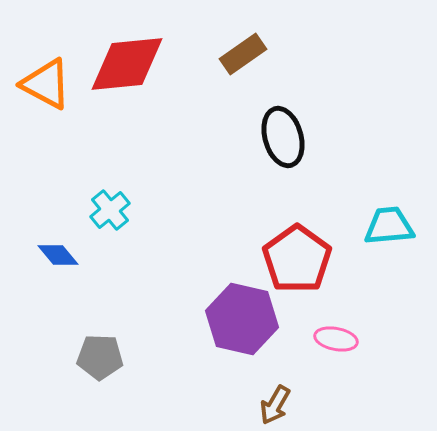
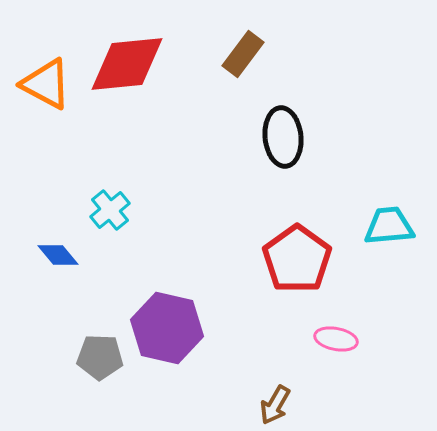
brown rectangle: rotated 18 degrees counterclockwise
black ellipse: rotated 10 degrees clockwise
purple hexagon: moved 75 px left, 9 px down
